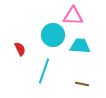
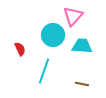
pink triangle: rotated 50 degrees counterclockwise
cyan trapezoid: moved 2 px right
